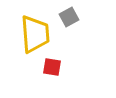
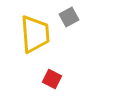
red square: moved 12 px down; rotated 18 degrees clockwise
